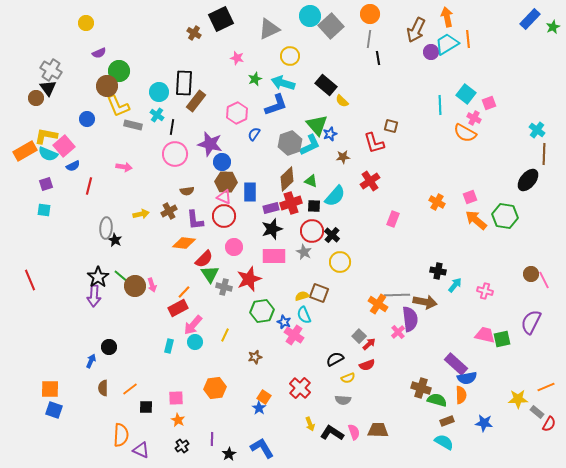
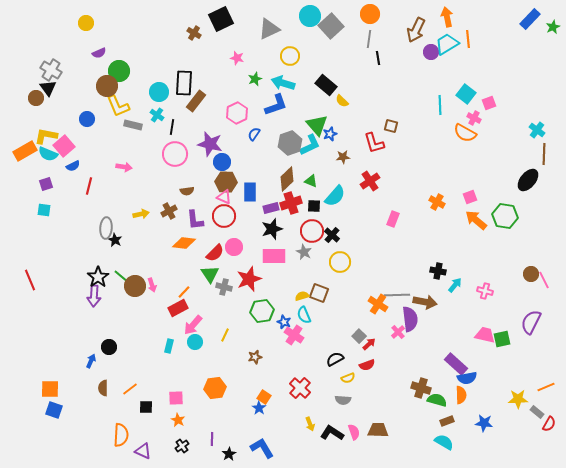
red semicircle at (204, 259): moved 11 px right, 6 px up
purple triangle at (141, 450): moved 2 px right, 1 px down
